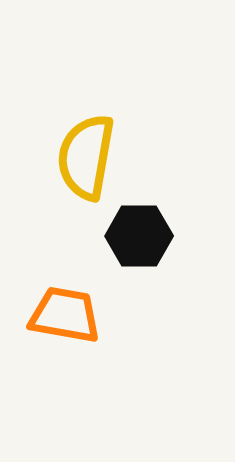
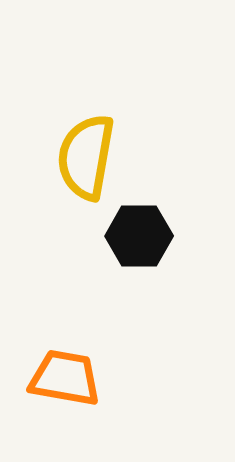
orange trapezoid: moved 63 px down
